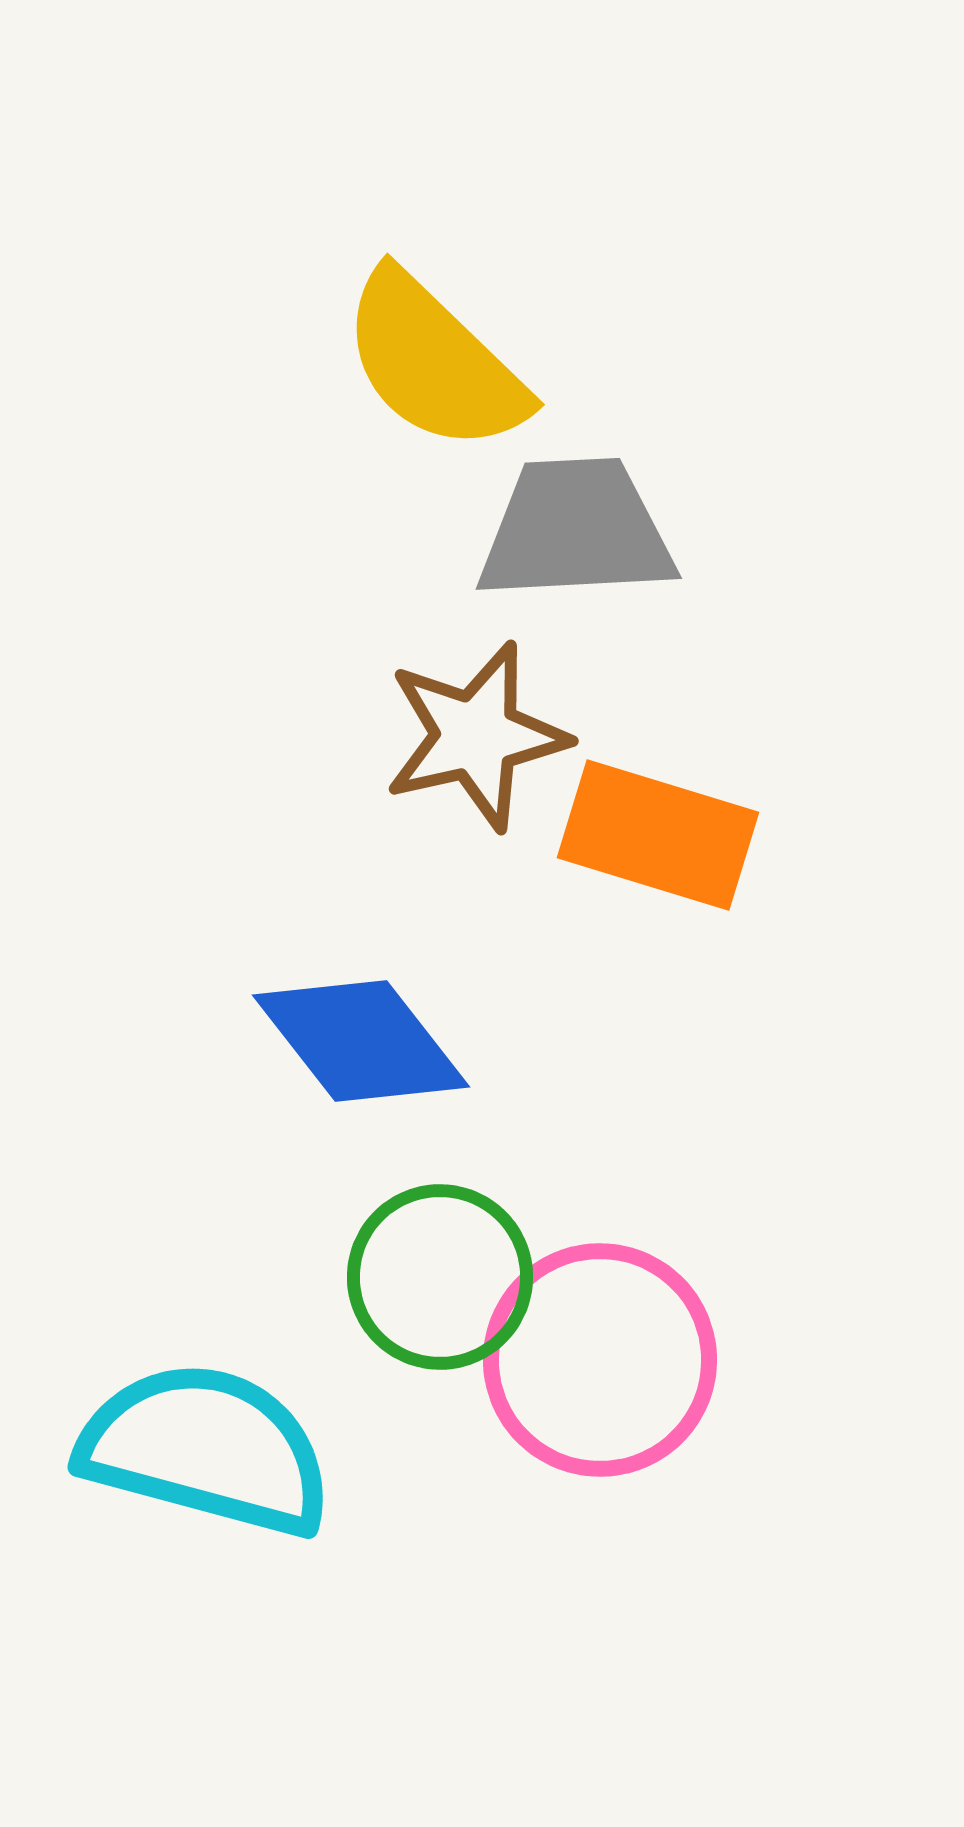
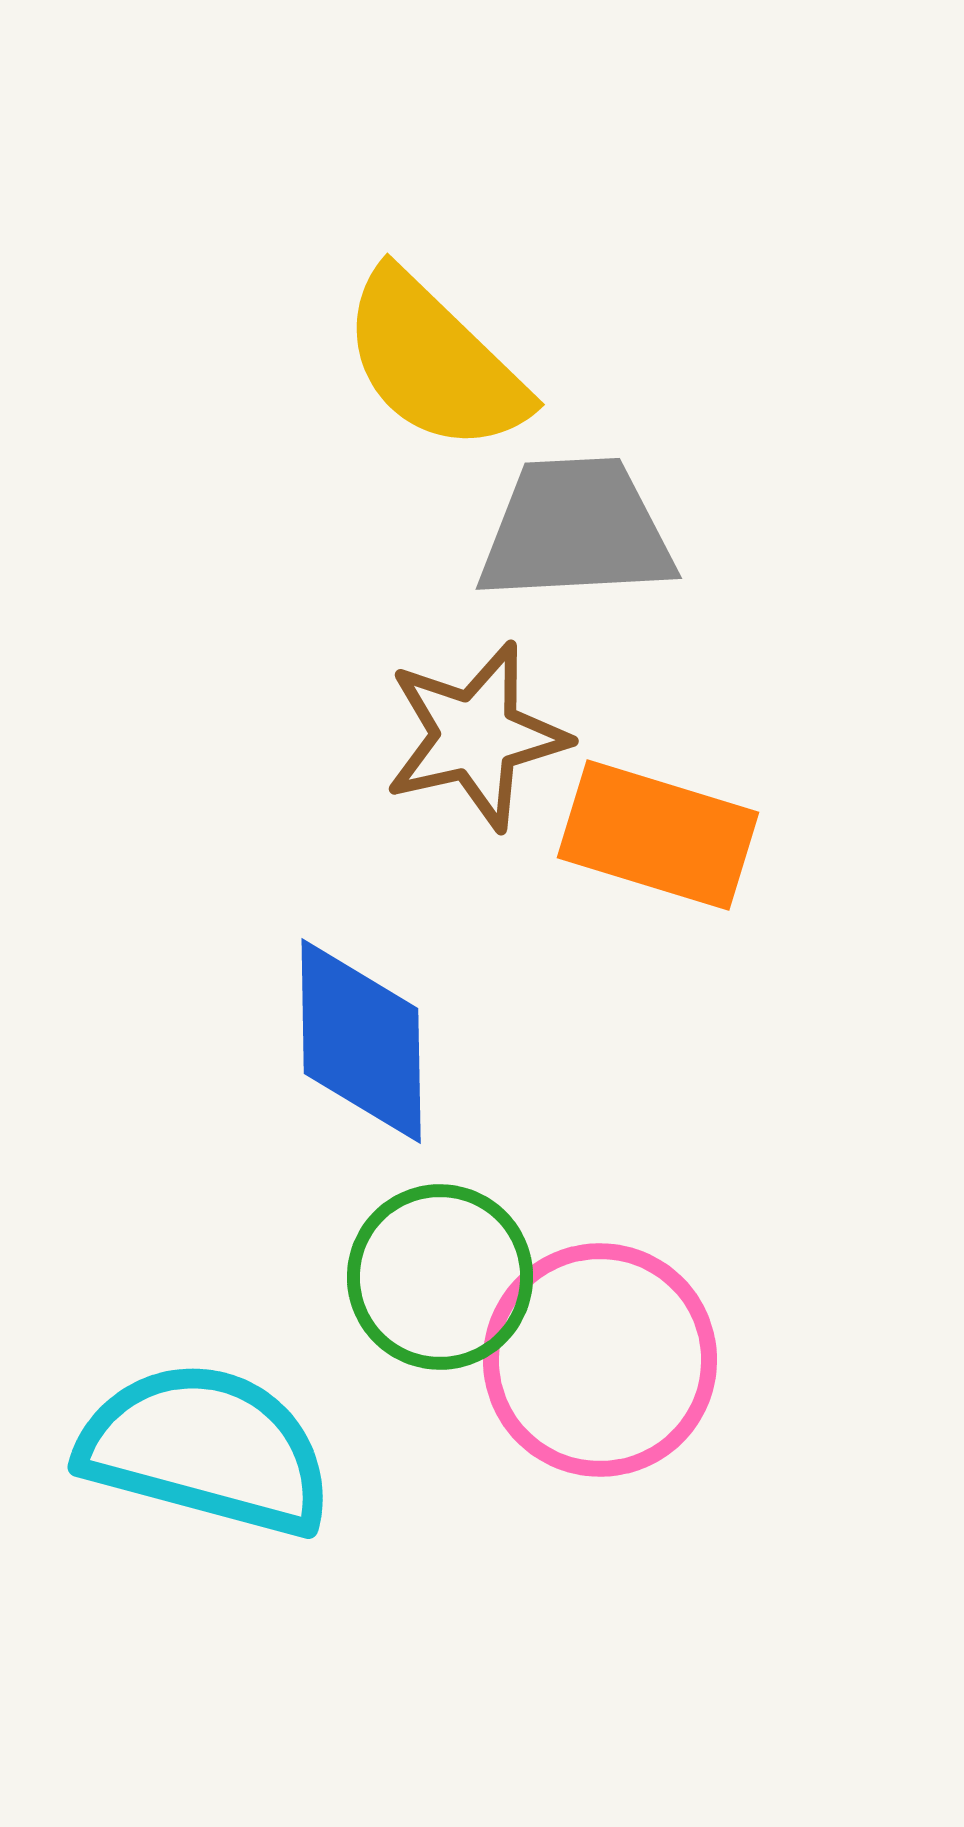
blue diamond: rotated 37 degrees clockwise
